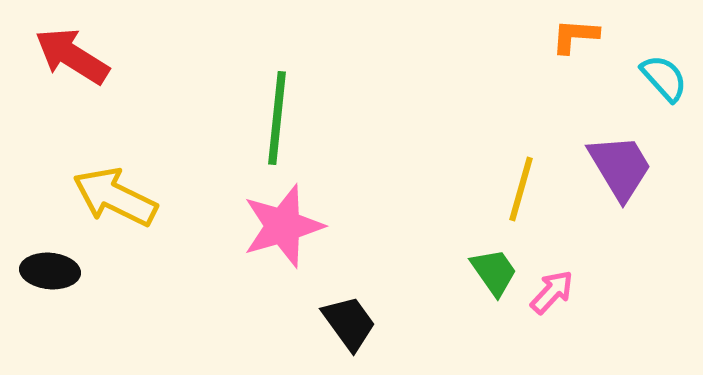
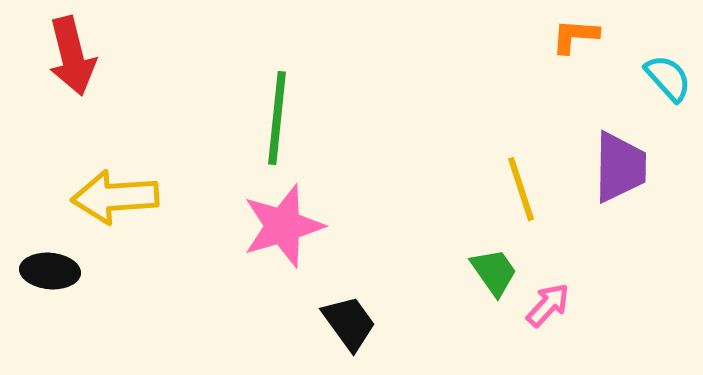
red arrow: rotated 136 degrees counterclockwise
cyan semicircle: moved 4 px right
purple trapezoid: rotated 32 degrees clockwise
yellow line: rotated 34 degrees counterclockwise
yellow arrow: rotated 30 degrees counterclockwise
pink arrow: moved 4 px left, 13 px down
